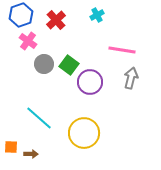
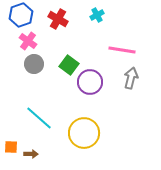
red cross: moved 2 px right, 1 px up; rotated 18 degrees counterclockwise
gray circle: moved 10 px left
